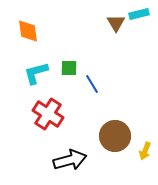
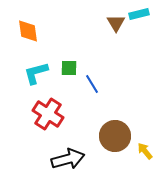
yellow arrow: rotated 120 degrees clockwise
black arrow: moved 2 px left, 1 px up
